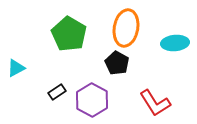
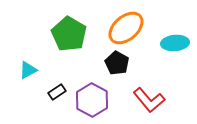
orange ellipse: rotated 39 degrees clockwise
cyan triangle: moved 12 px right, 2 px down
red L-shape: moved 6 px left, 3 px up; rotated 8 degrees counterclockwise
